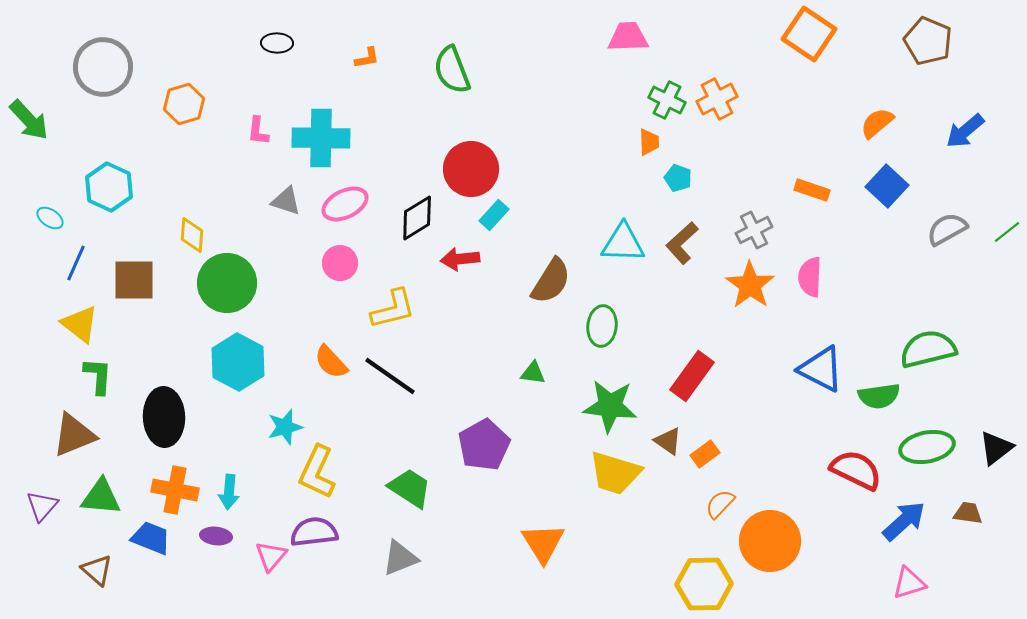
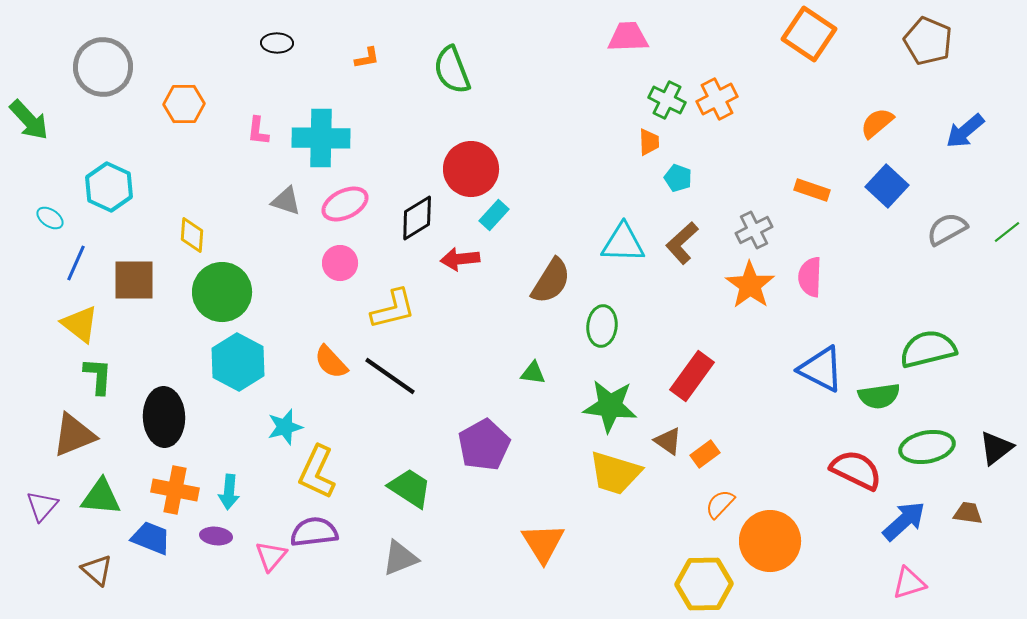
orange hexagon at (184, 104): rotated 15 degrees clockwise
green circle at (227, 283): moved 5 px left, 9 px down
